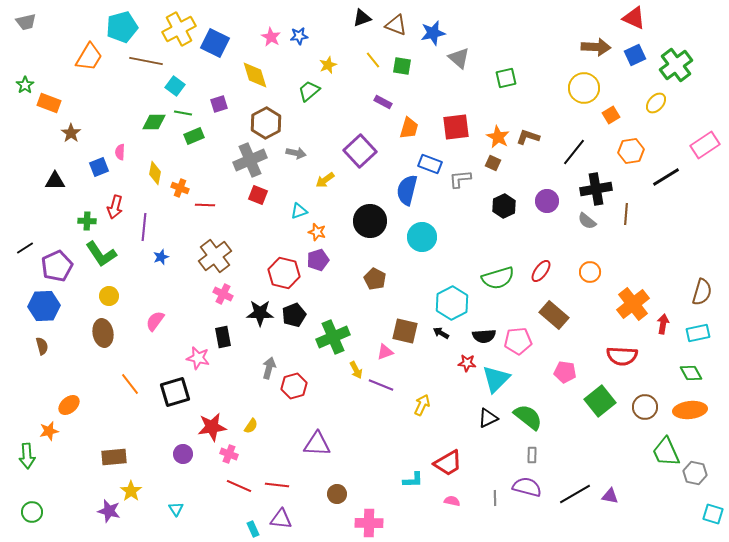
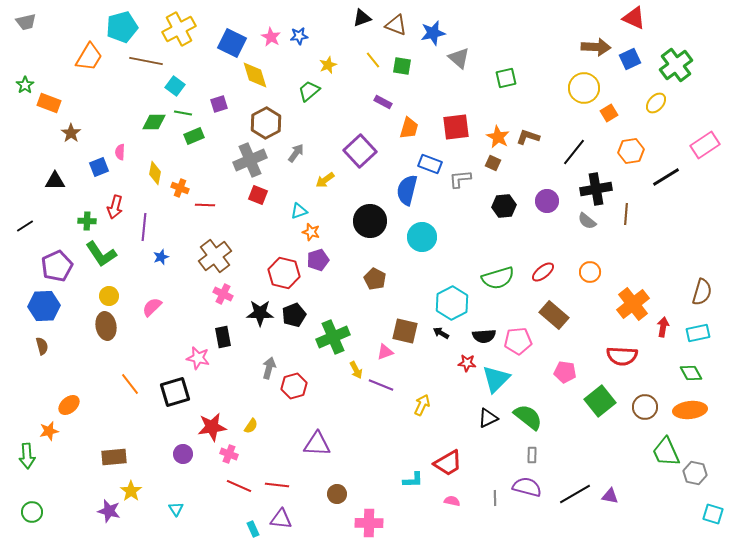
blue square at (215, 43): moved 17 px right
blue square at (635, 55): moved 5 px left, 4 px down
orange square at (611, 115): moved 2 px left, 2 px up
gray arrow at (296, 153): rotated 66 degrees counterclockwise
black hexagon at (504, 206): rotated 20 degrees clockwise
orange star at (317, 232): moved 6 px left
black line at (25, 248): moved 22 px up
red ellipse at (541, 271): moved 2 px right, 1 px down; rotated 15 degrees clockwise
pink semicircle at (155, 321): moved 3 px left, 14 px up; rotated 10 degrees clockwise
red arrow at (663, 324): moved 3 px down
brown ellipse at (103, 333): moved 3 px right, 7 px up
